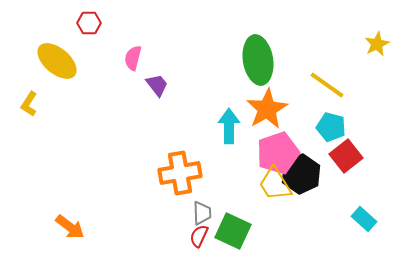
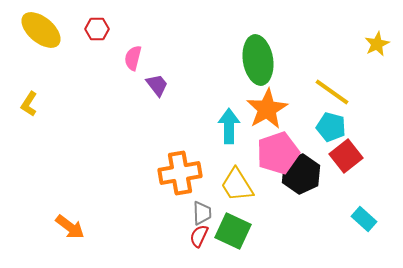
red hexagon: moved 8 px right, 6 px down
yellow ellipse: moved 16 px left, 31 px up
yellow line: moved 5 px right, 7 px down
yellow trapezoid: moved 38 px left, 1 px down
